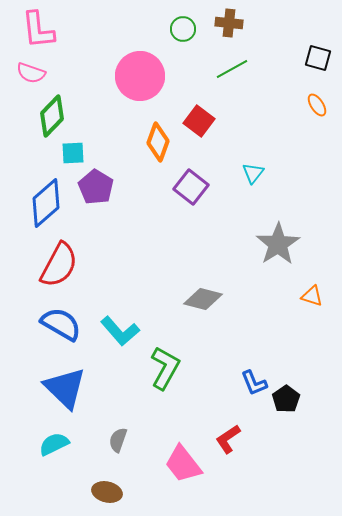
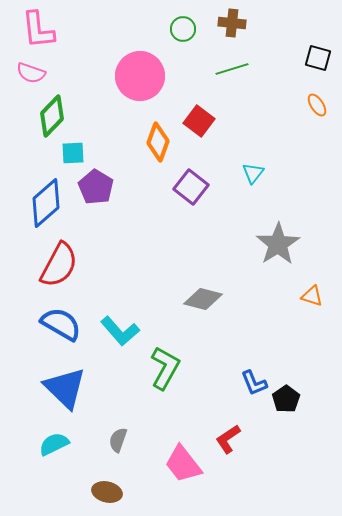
brown cross: moved 3 px right
green line: rotated 12 degrees clockwise
